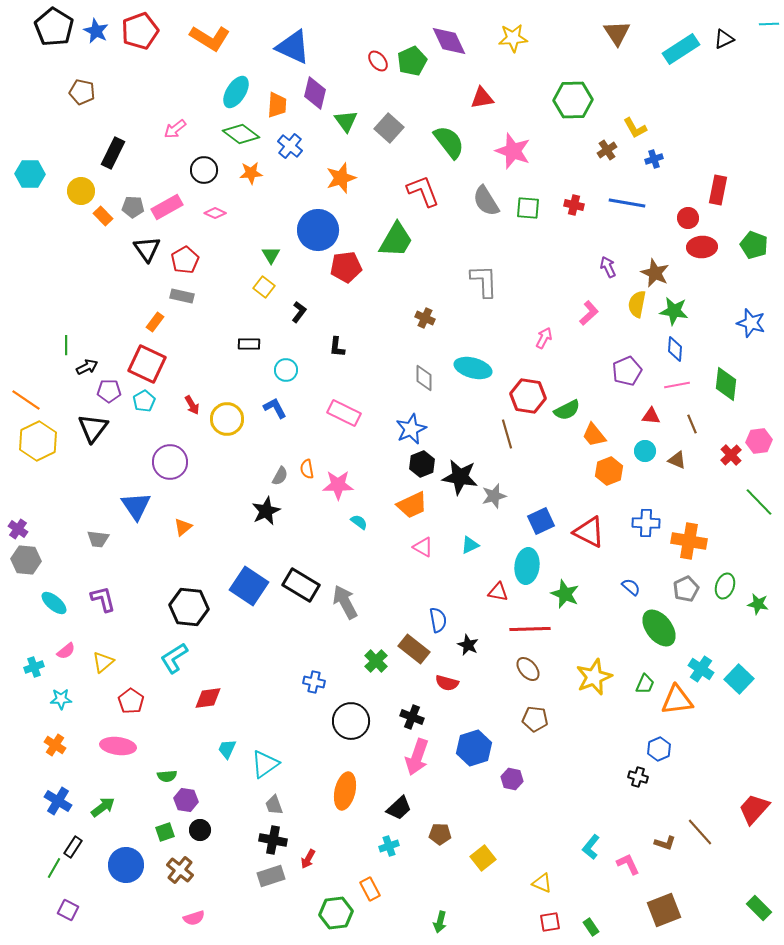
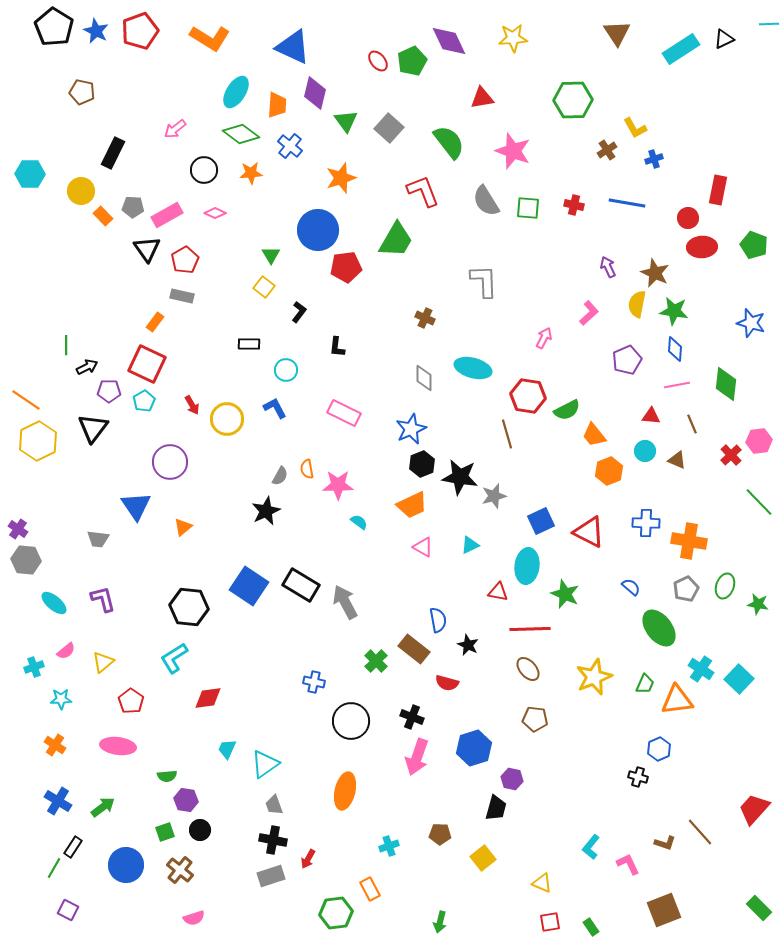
pink rectangle at (167, 207): moved 8 px down
purple pentagon at (627, 371): moved 11 px up
black trapezoid at (399, 808): moved 97 px right; rotated 32 degrees counterclockwise
